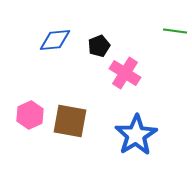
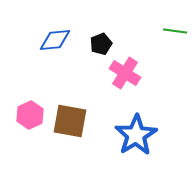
black pentagon: moved 2 px right, 2 px up
